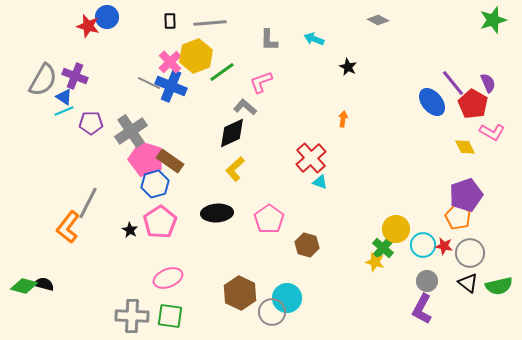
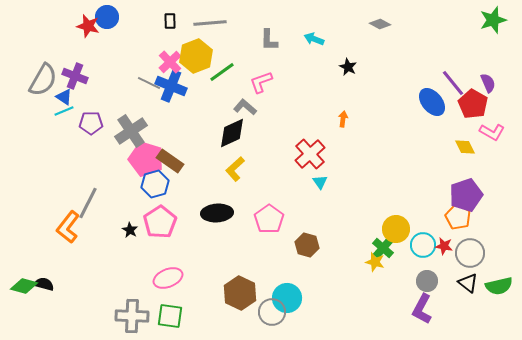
gray diamond at (378, 20): moved 2 px right, 4 px down
red cross at (311, 158): moved 1 px left, 4 px up
cyan triangle at (320, 182): rotated 35 degrees clockwise
